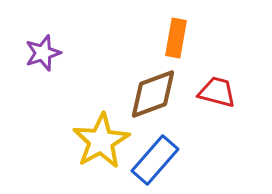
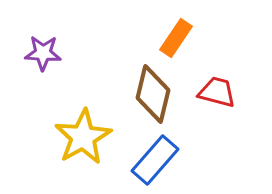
orange rectangle: rotated 24 degrees clockwise
purple star: rotated 21 degrees clockwise
brown diamond: rotated 56 degrees counterclockwise
yellow star: moved 18 px left, 4 px up
